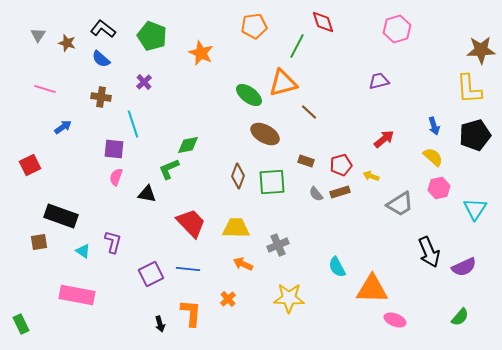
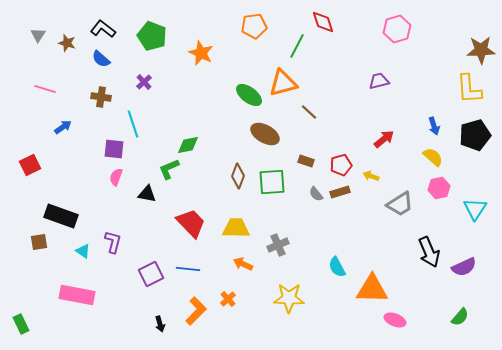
orange L-shape at (191, 313): moved 5 px right, 2 px up; rotated 40 degrees clockwise
